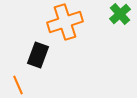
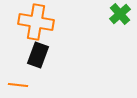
orange cross: moved 29 px left; rotated 28 degrees clockwise
orange line: rotated 60 degrees counterclockwise
